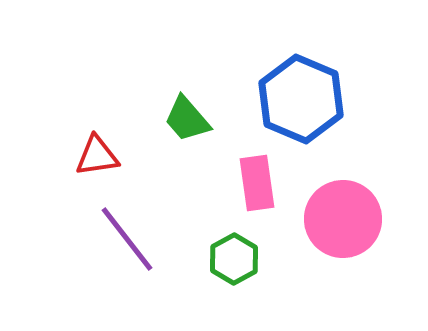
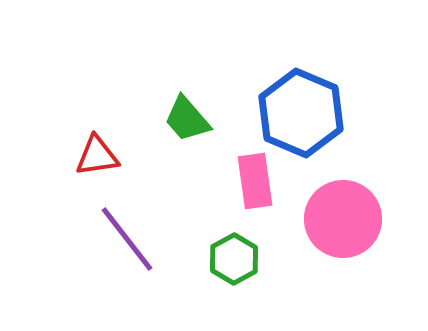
blue hexagon: moved 14 px down
pink rectangle: moved 2 px left, 2 px up
